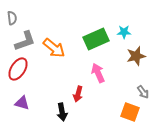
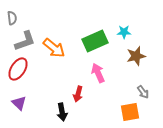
green rectangle: moved 1 px left, 2 px down
purple triangle: moved 3 px left; rotated 28 degrees clockwise
orange square: rotated 30 degrees counterclockwise
